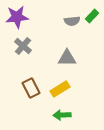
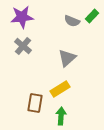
purple star: moved 5 px right
gray semicircle: rotated 28 degrees clockwise
gray triangle: rotated 42 degrees counterclockwise
brown rectangle: moved 4 px right, 15 px down; rotated 36 degrees clockwise
green arrow: moved 1 px left, 1 px down; rotated 96 degrees clockwise
